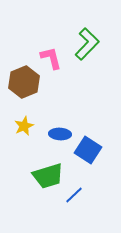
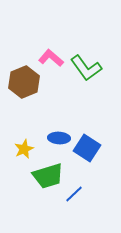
green L-shape: moved 1 px left, 24 px down; rotated 100 degrees clockwise
pink L-shape: rotated 35 degrees counterclockwise
yellow star: moved 23 px down
blue ellipse: moved 1 px left, 4 px down
blue square: moved 1 px left, 2 px up
blue line: moved 1 px up
